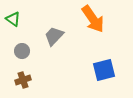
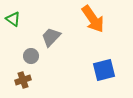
gray trapezoid: moved 3 px left, 1 px down
gray circle: moved 9 px right, 5 px down
